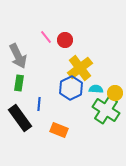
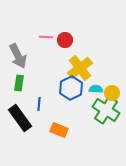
pink line: rotated 48 degrees counterclockwise
yellow circle: moved 3 px left
